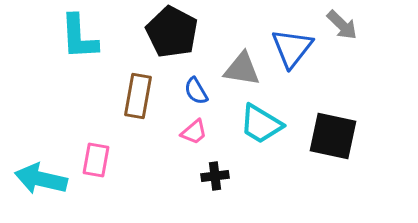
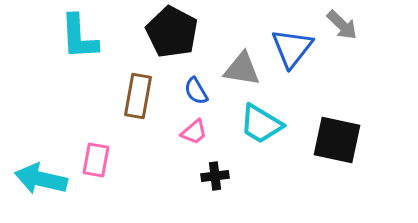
black square: moved 4 px right, 4 px down
